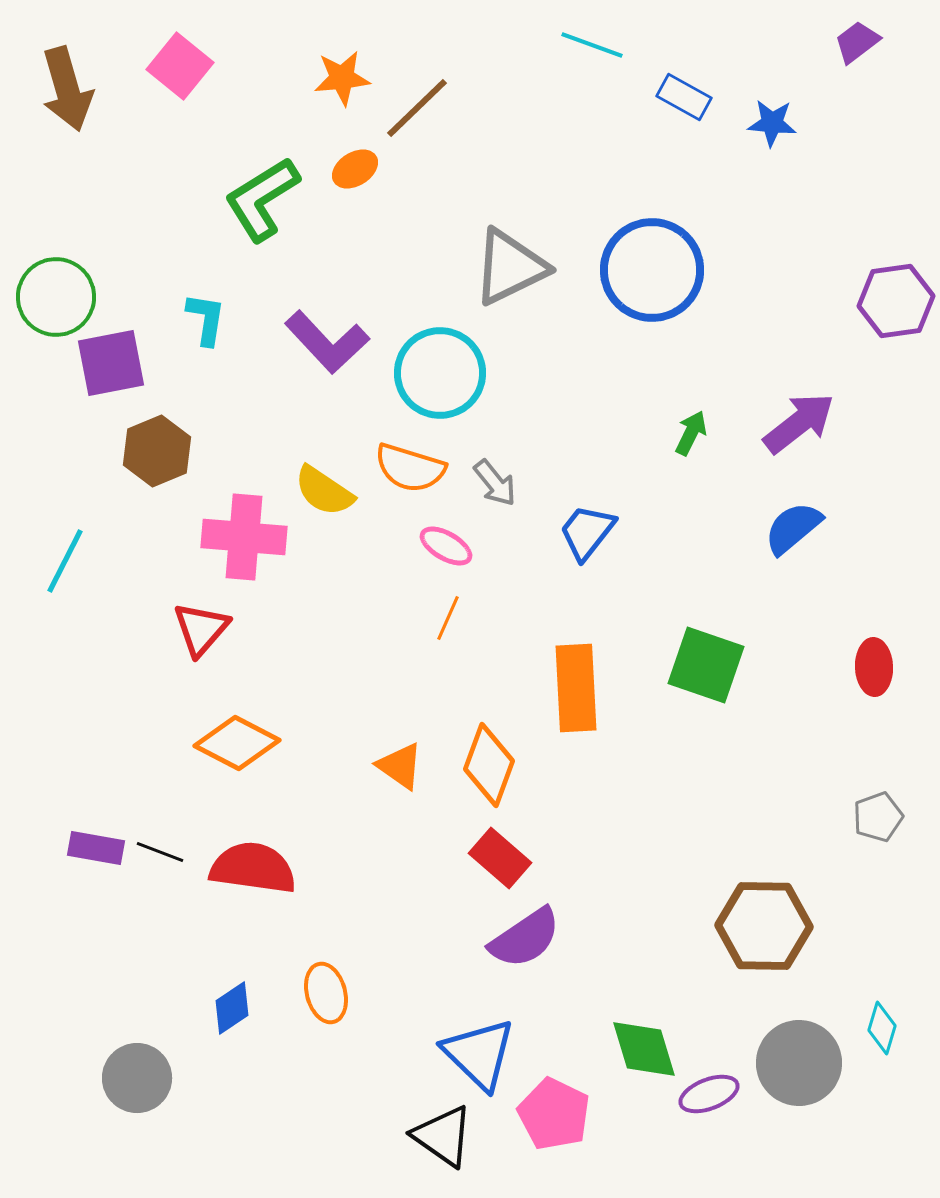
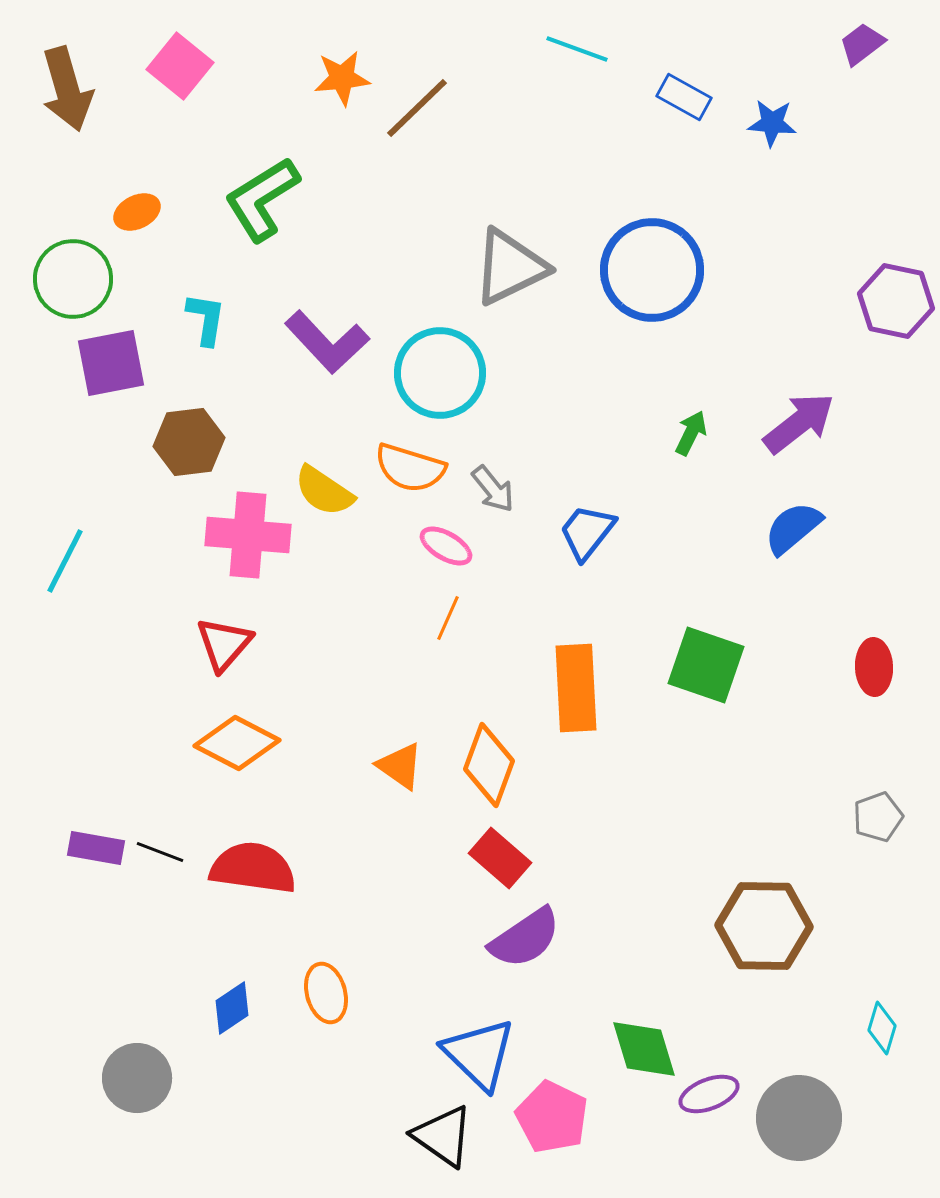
purple trapezoid at (857, 42): moved 5 px right, 2 px down
cyan line at (592, 45): moved 15 px left, 4 px down
orange ellipse at (355, 169): moved 218 px left, 43 px down; rotated 6 degrees clockwise
green circle at (56, 297): moved 17 px right, 18 px up
purple hexagon at (896, 301): rotated 20 degrees clockwise
brown hexagon at (157, 451): moved 32 px right, 9 px up; rotated 16 degrees clockwise
gray arrow at (495, 483): moved 2 px left, 6 px down
pink cross at (244, 537): moved 4 px right, 2 px up
red triangle at (201, 629): moved 23 px right, 15 px down
gray circle at (799, 1063): moved 55 px down
pink pentagon at (554, 1114): moved 2 px left, 3 px down
